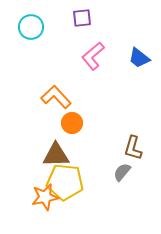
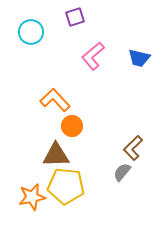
purple square: moved 7 px left, 1 px up; rotated 12 degrees counterclockwise
cyan circle: moved 5 px down
blue trapezoid: rotated 25 degrees counterclockwise
orange L-shape: moved 1 px left, 3 px down
orange circle: moved 3 px down
brown L-shape: rotated 30 degrees clockwise
yellow pentagon: moved 1 px right, 4 px down
orange star: moved 13 px left
